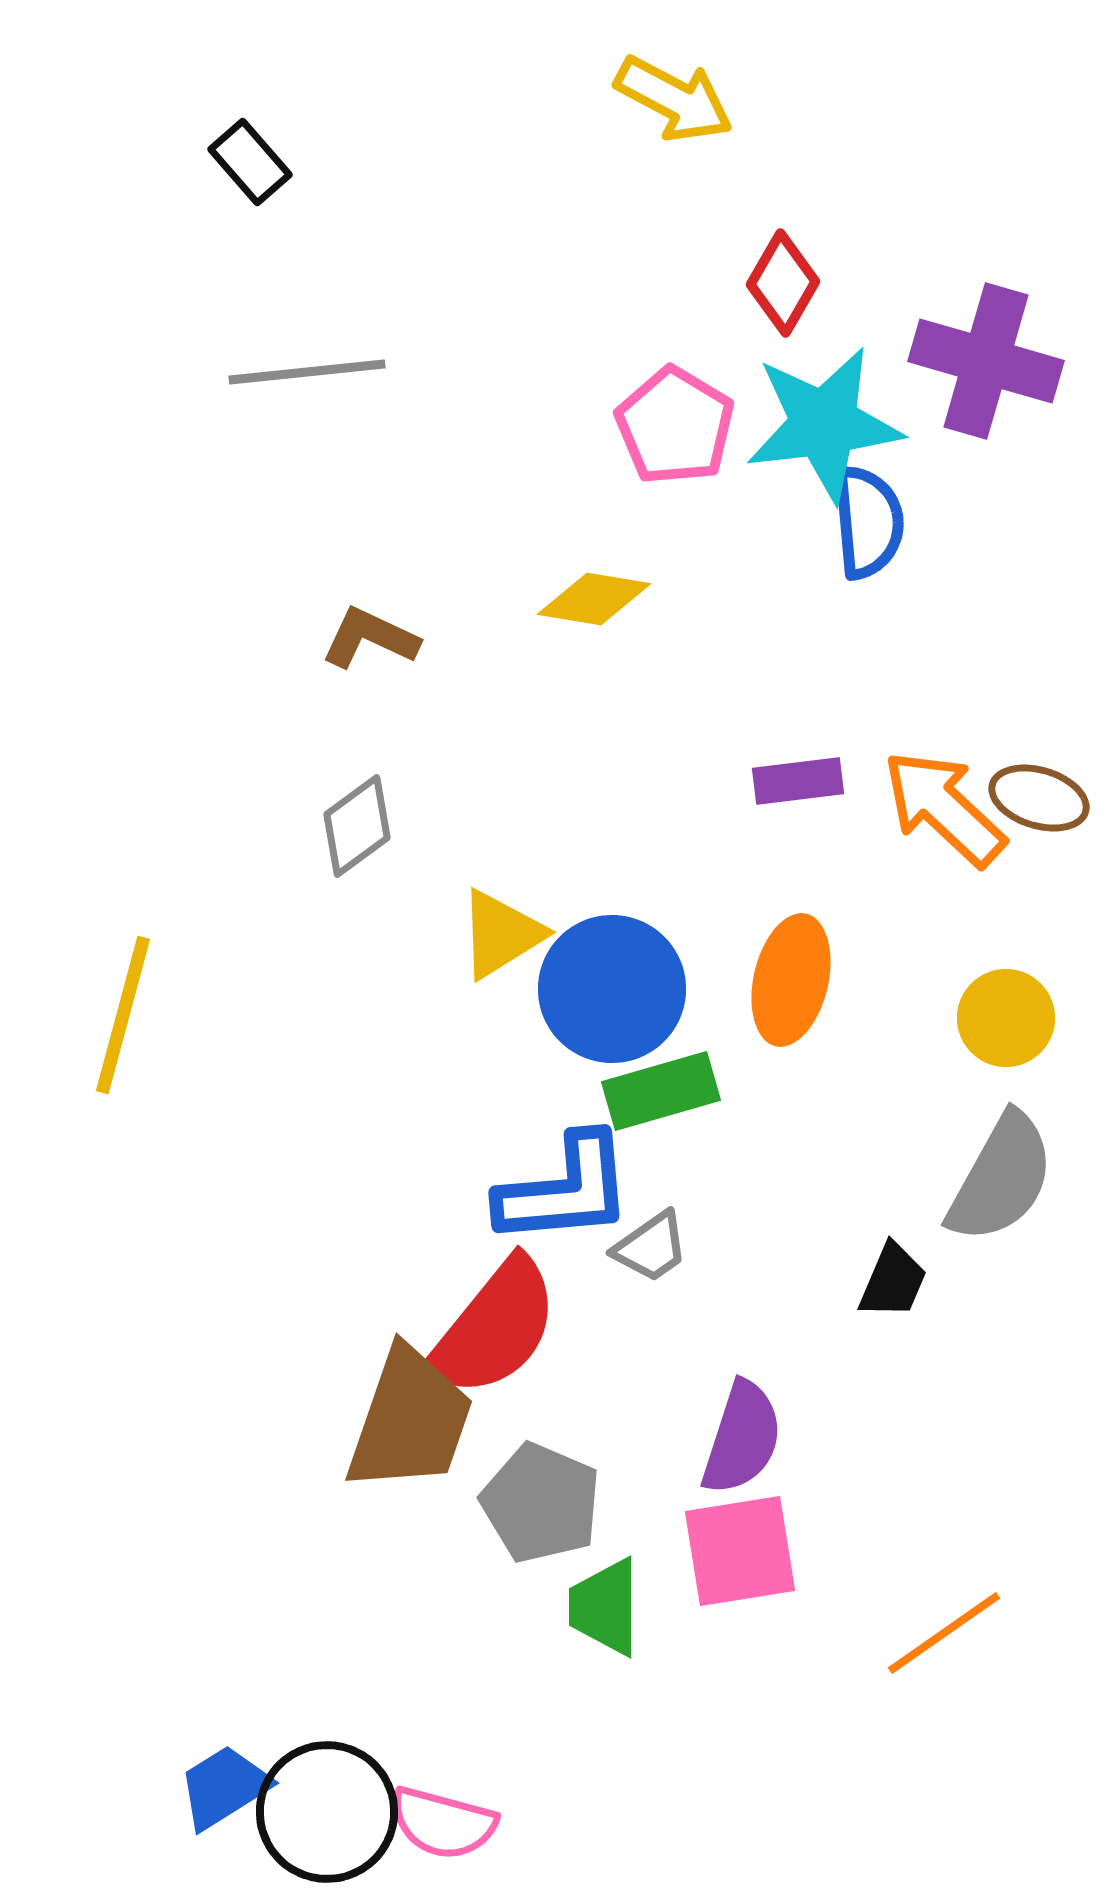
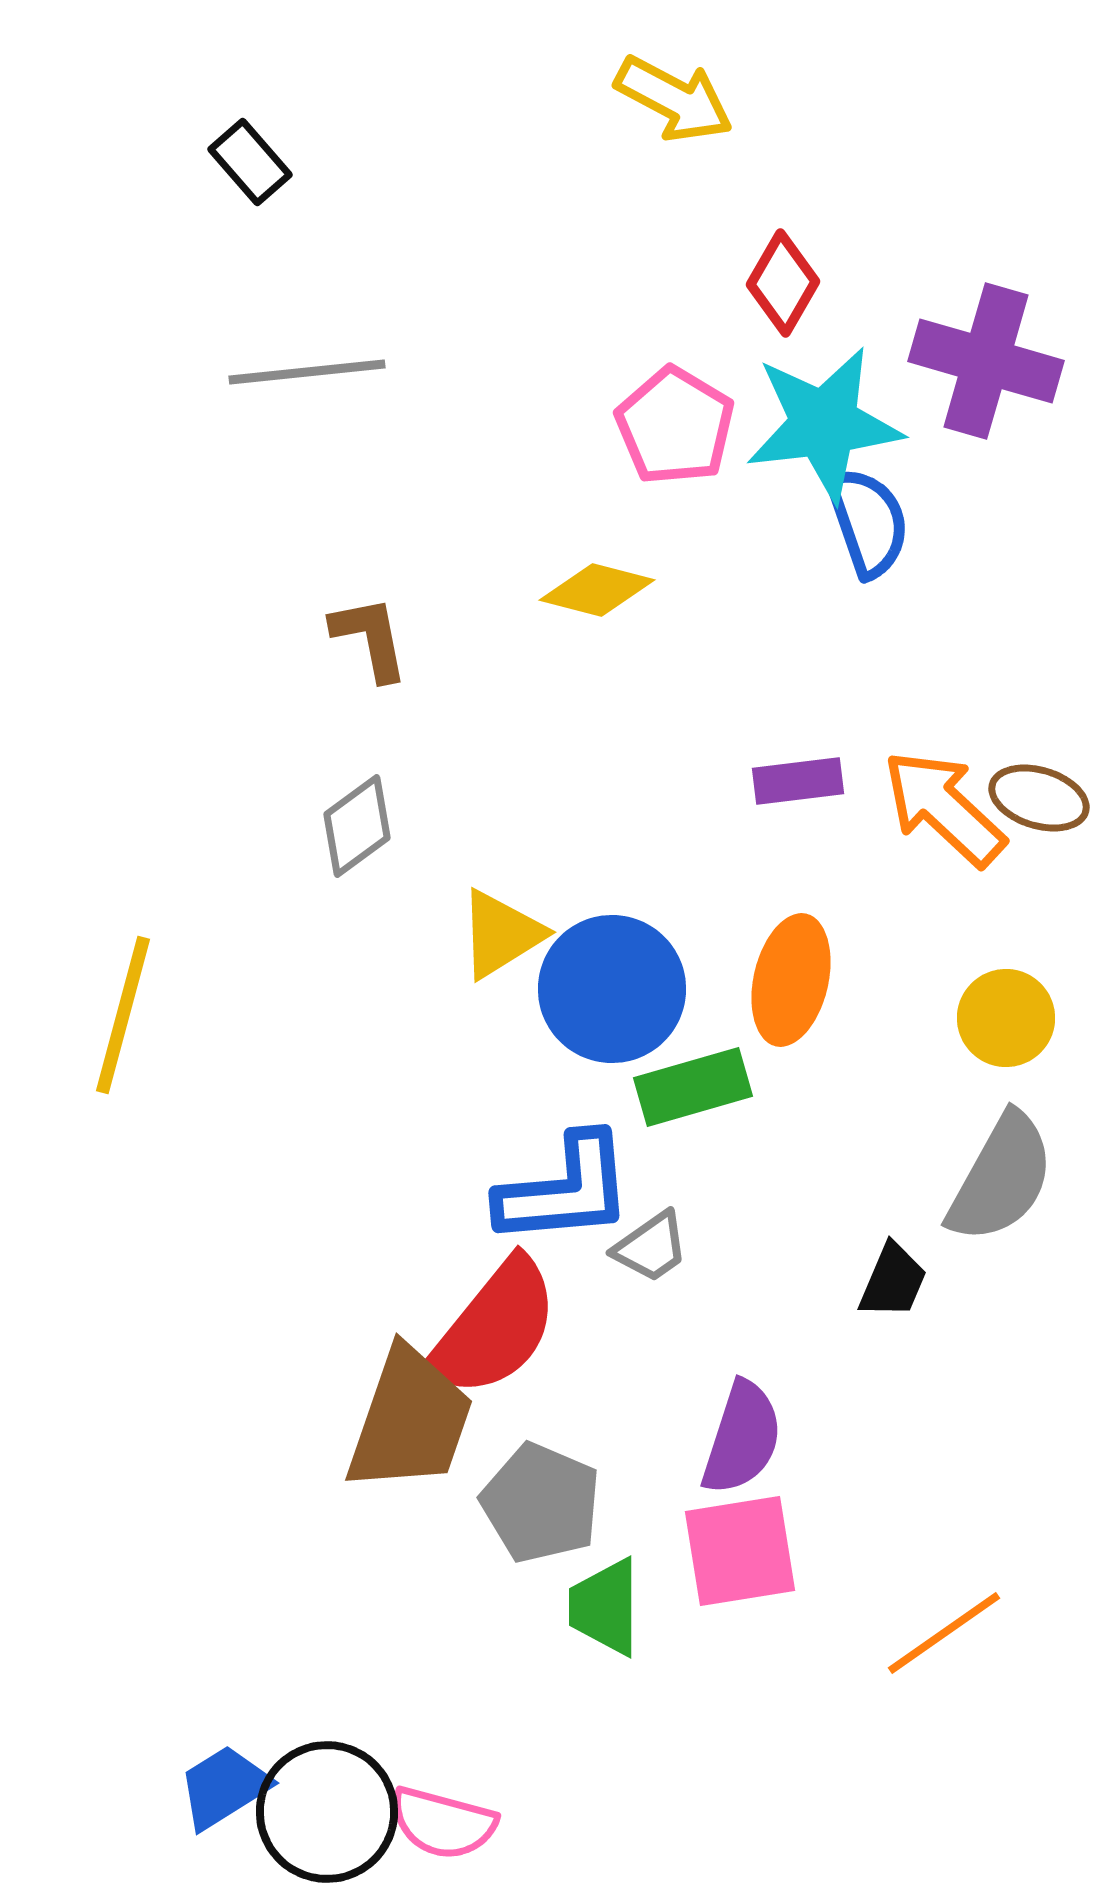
blue semicircle: rotated 14 degrees counterclockwise
yellow diamond: moved 3 px right, 9 px up; rotated 5 degrees clockwise
brown L-shape: rotated 54 degrees clockwise
green rectangle: moved 32 px right, 4 px up
